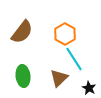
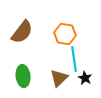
orange hexagon: rotated 20 degrees counterclockwise
cyan line: rotated 25 degrees clockwise
black star: moved 4 px left, 10 px up
